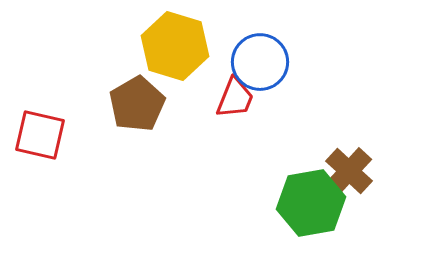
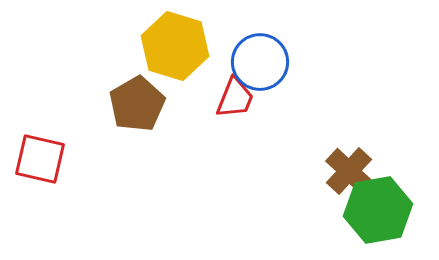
red square: moved 24 px down
green hexagon: moved 67 px right, 7 px down
